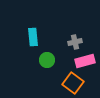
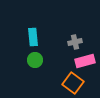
green circle: moved 12 px left
